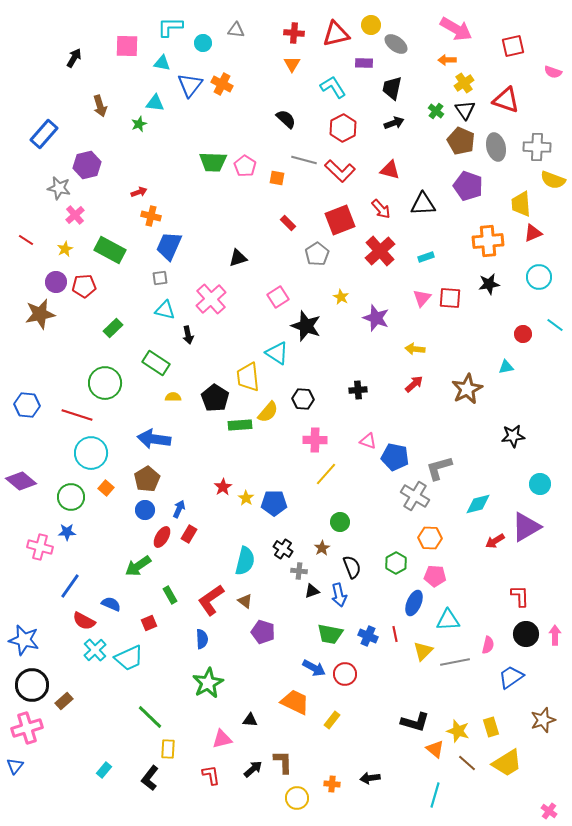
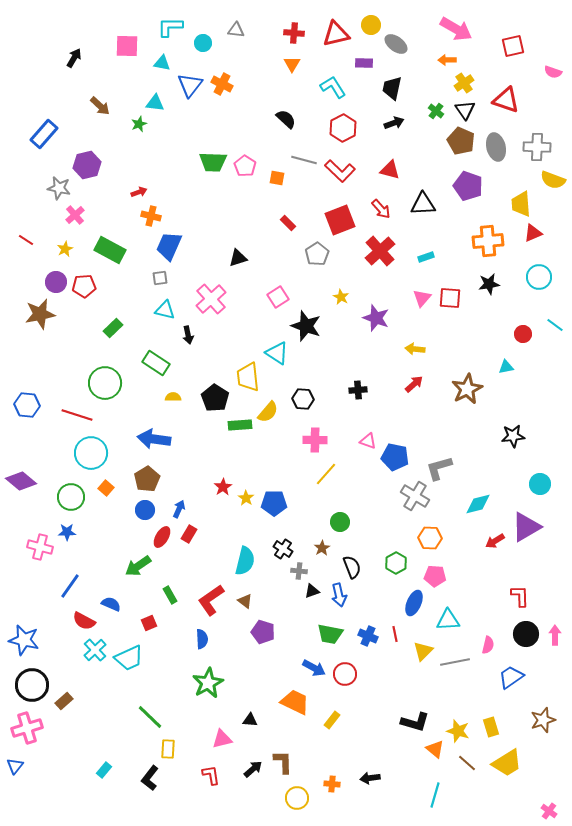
brown arrow at (100, 106): rotated 30 degrees counterclockwise
